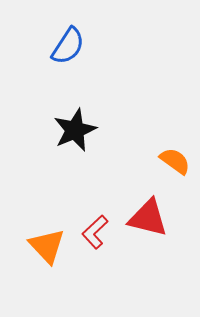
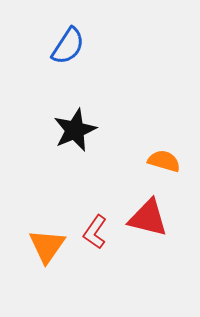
orange semicircle: moved 11 px left; rotated 20 degrees counterclockwise
red L-shape: rotated 12 degrees counterclockwise
orange triangle: rotated 18 degrees clockwise
